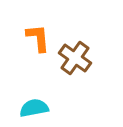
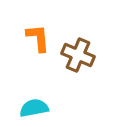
brown cross: moved 3 px right, 3 px up; rotated 12 degrees counterclockwise
